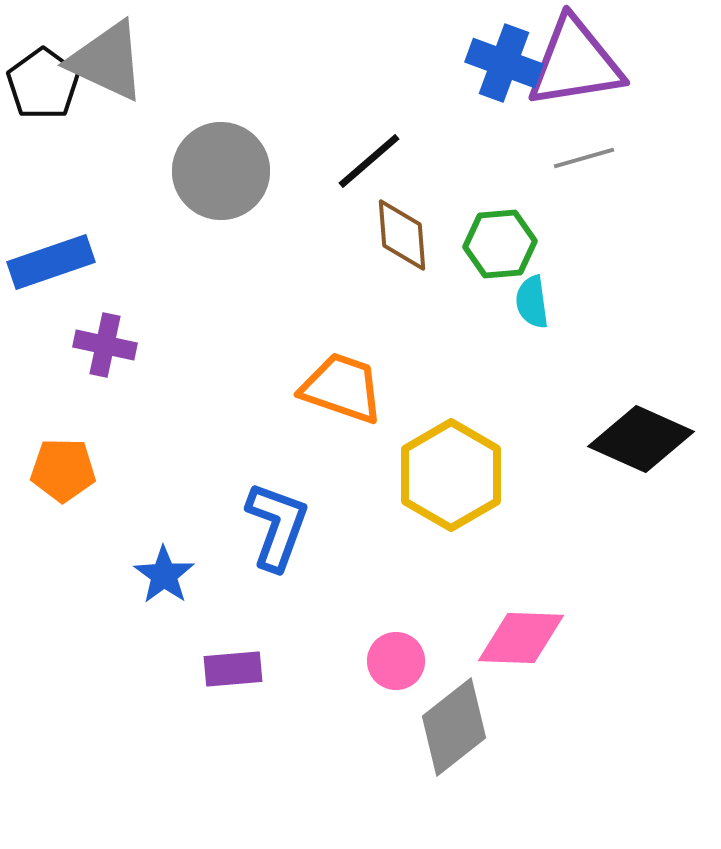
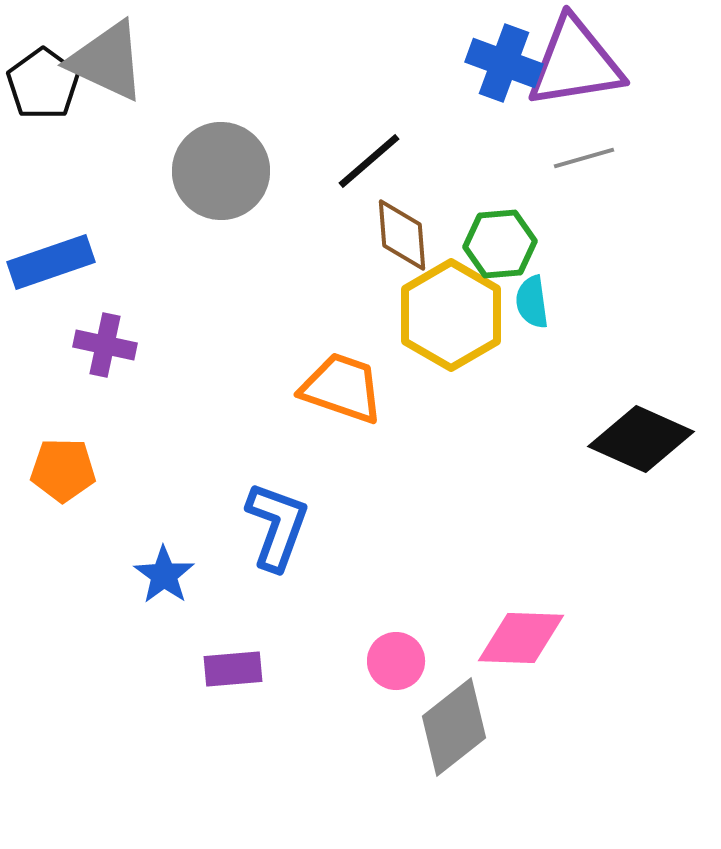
yellow hexagon: moved 160 px up
